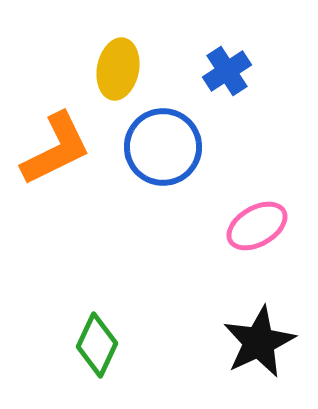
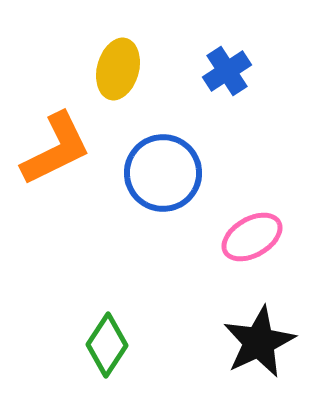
yellow ellipse: rotated 4 degrees clockwise
blue circle: moved 26 px down
pink ellipse: moved 5 px left, 11 px down
green diamond: moved 10 px right; rotated 8 degrees clockwise
